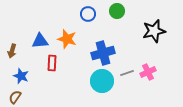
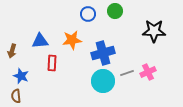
green circle: moved 2 px left
black star: rotated 15 degrees clockwise
orange star: moved 5 px right, 1 px down; rotated 24 degrees counterclockwise
cyan circle: moved 1 px right
brown semicircle: moved 1 px right, 1 px up; rotated 40 degrees counterclockwise
